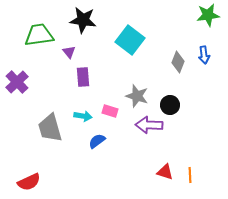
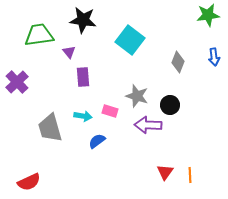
blue arrow: moved 10 px right, 2 px down
purple arrow: moved 1 px left
red triangle: rotated 48 degrees clockwise
